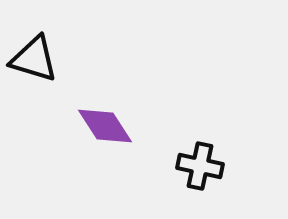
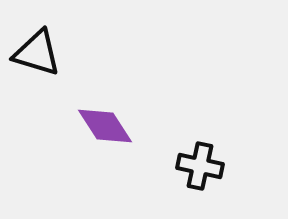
black triangle: moved 3 px right, 6 px up
